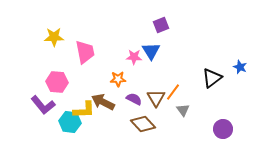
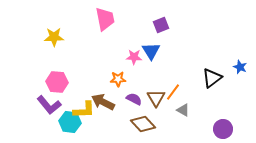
pink trapezoid: moved 20 px right, 33 px up
purple L-shape: moved 6 px right
gray triangle: rotated 24 degrees counterclockwise
